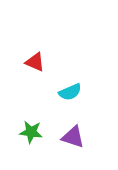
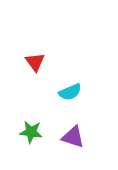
red triangle: rotated 30 degrees clockwise
